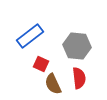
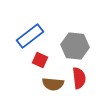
gray hexagon: moved 2 px left
red square: moved 1 px left, 4 px up
brown semicircle: rotated 60 degrees counterclockwise
